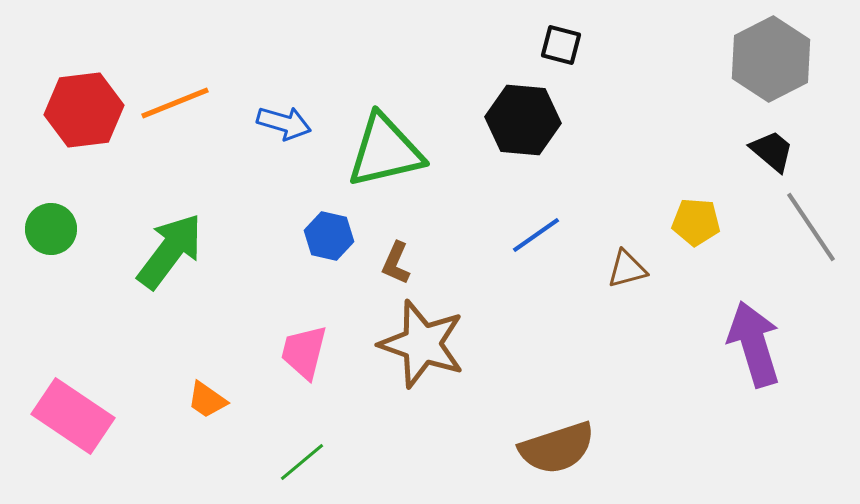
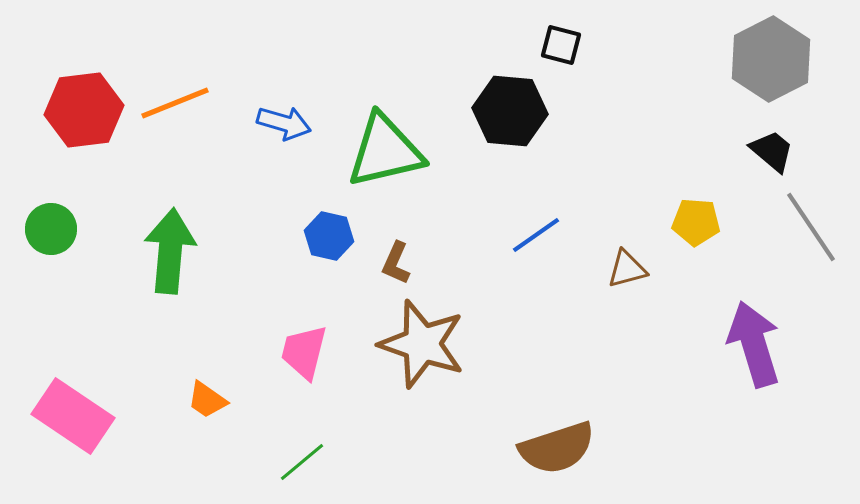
black hexagon: moved 13 px left, 9 px up
green arrow: rotated 32 degrees counterclockwise
